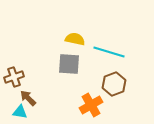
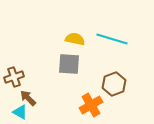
cyan line: moved 3 px right, 13 px up
cyan triangle: rotated 21 degrees clockwise
